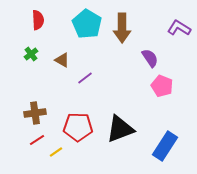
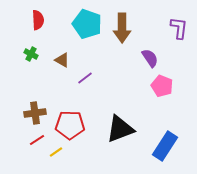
cyan pentagon: rotated 12 degrees counterclockwise
purple L-shape: rotated 65 degrees clockwise
green cross: rotated 24 degrees counterclockwise
red pentagon: moved 8 px left, 2 px up
